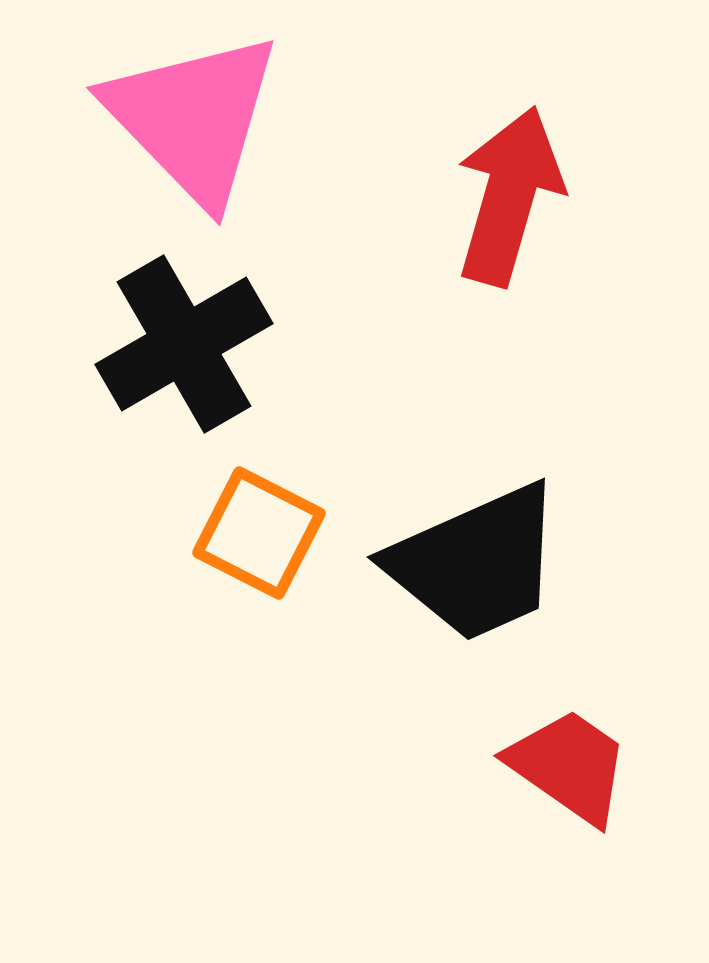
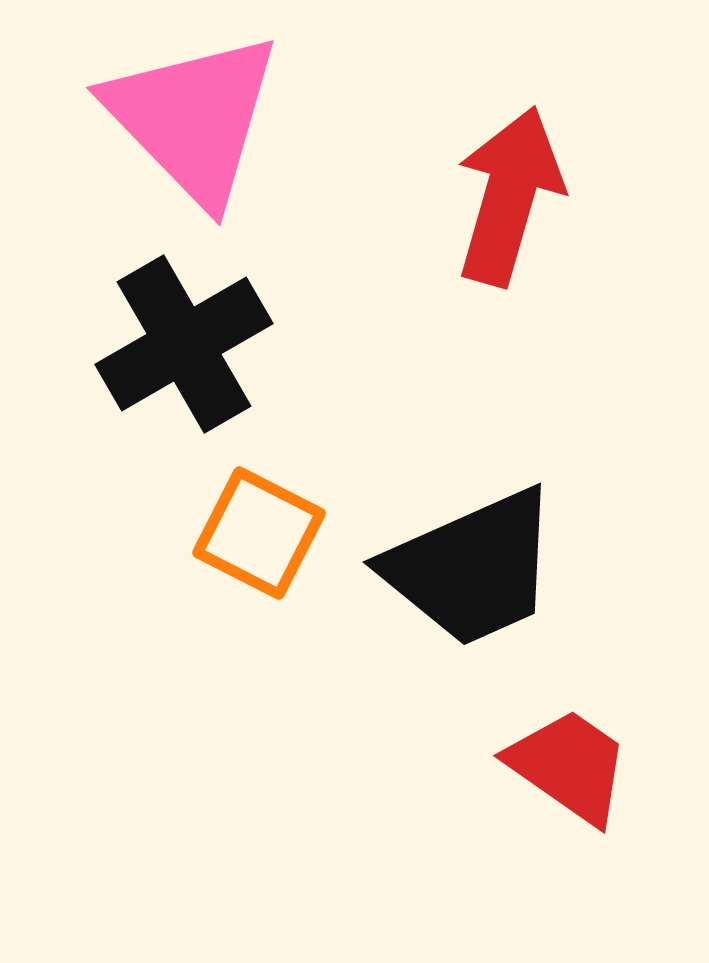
black trapezoid: moved 4 px left, 5 px down
